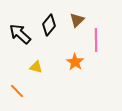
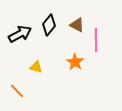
brown triangle: moved 5 px down; rotated 49 degrees counterclockwise
black arrow: rotated 110 degrees clockwise
